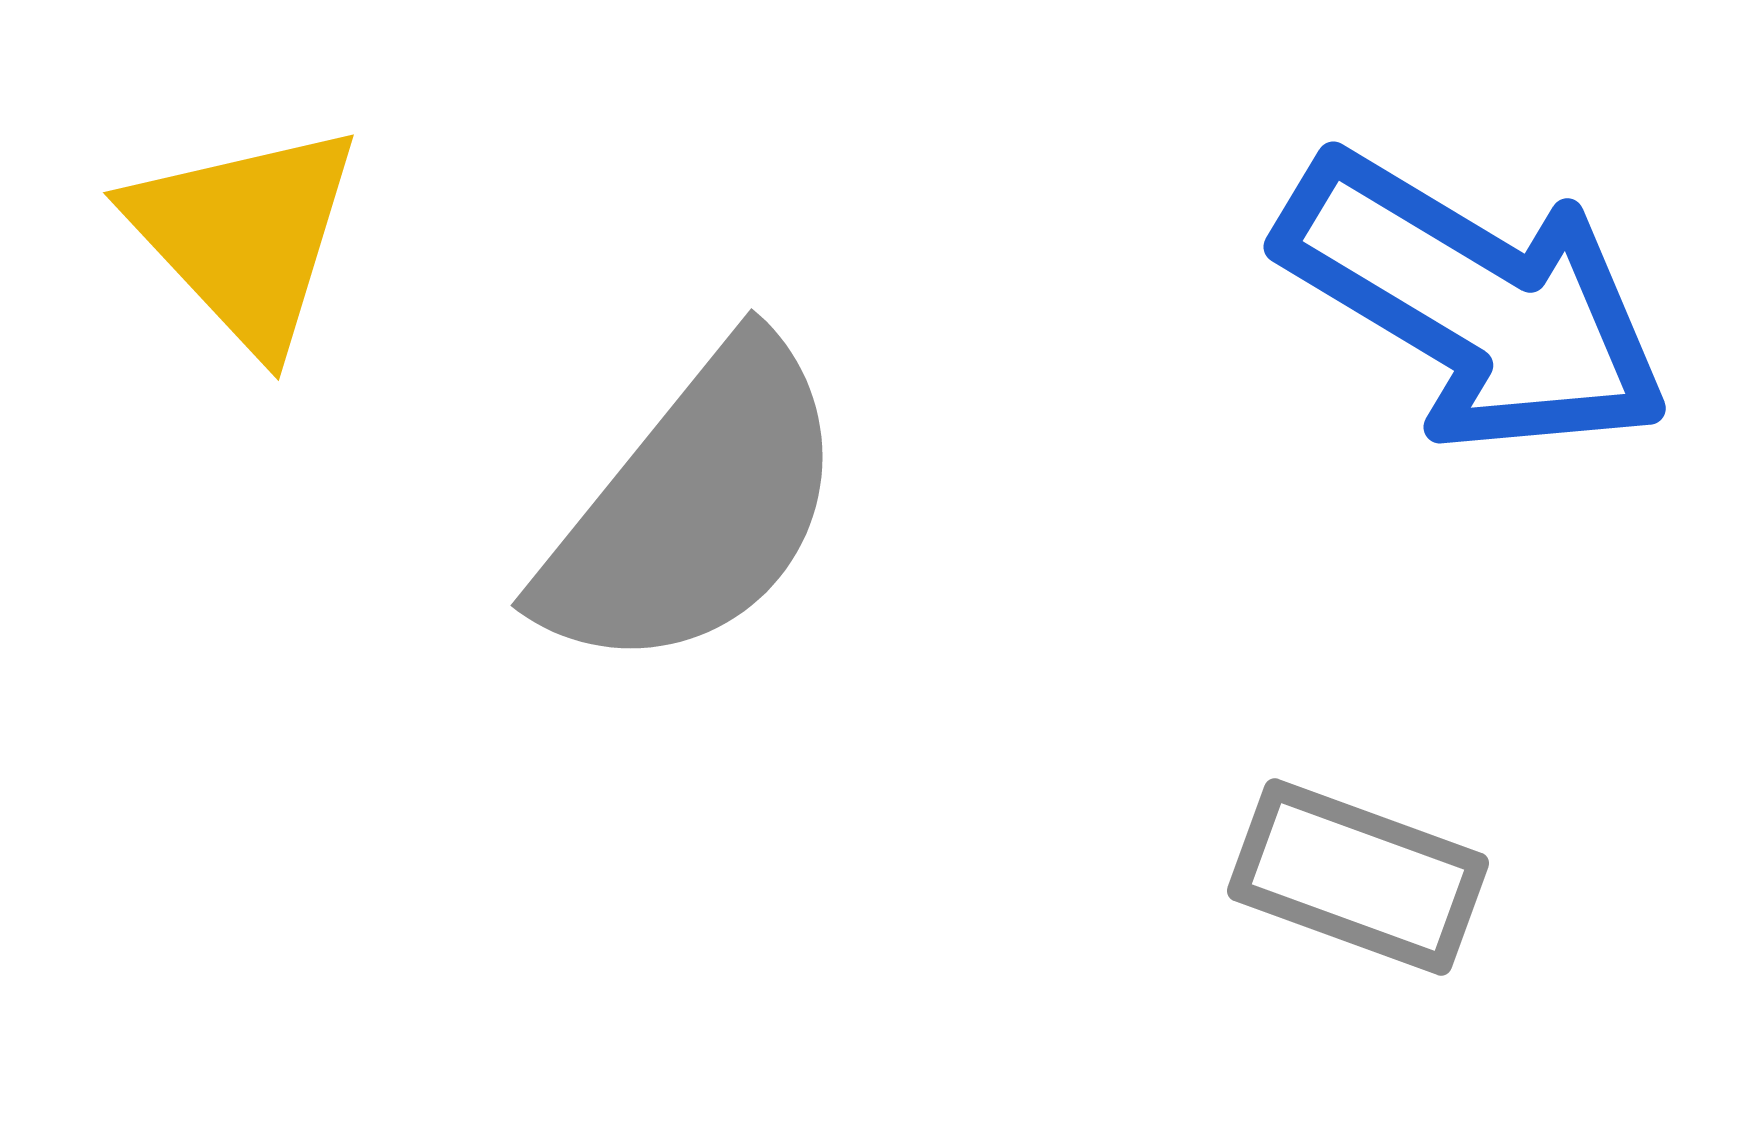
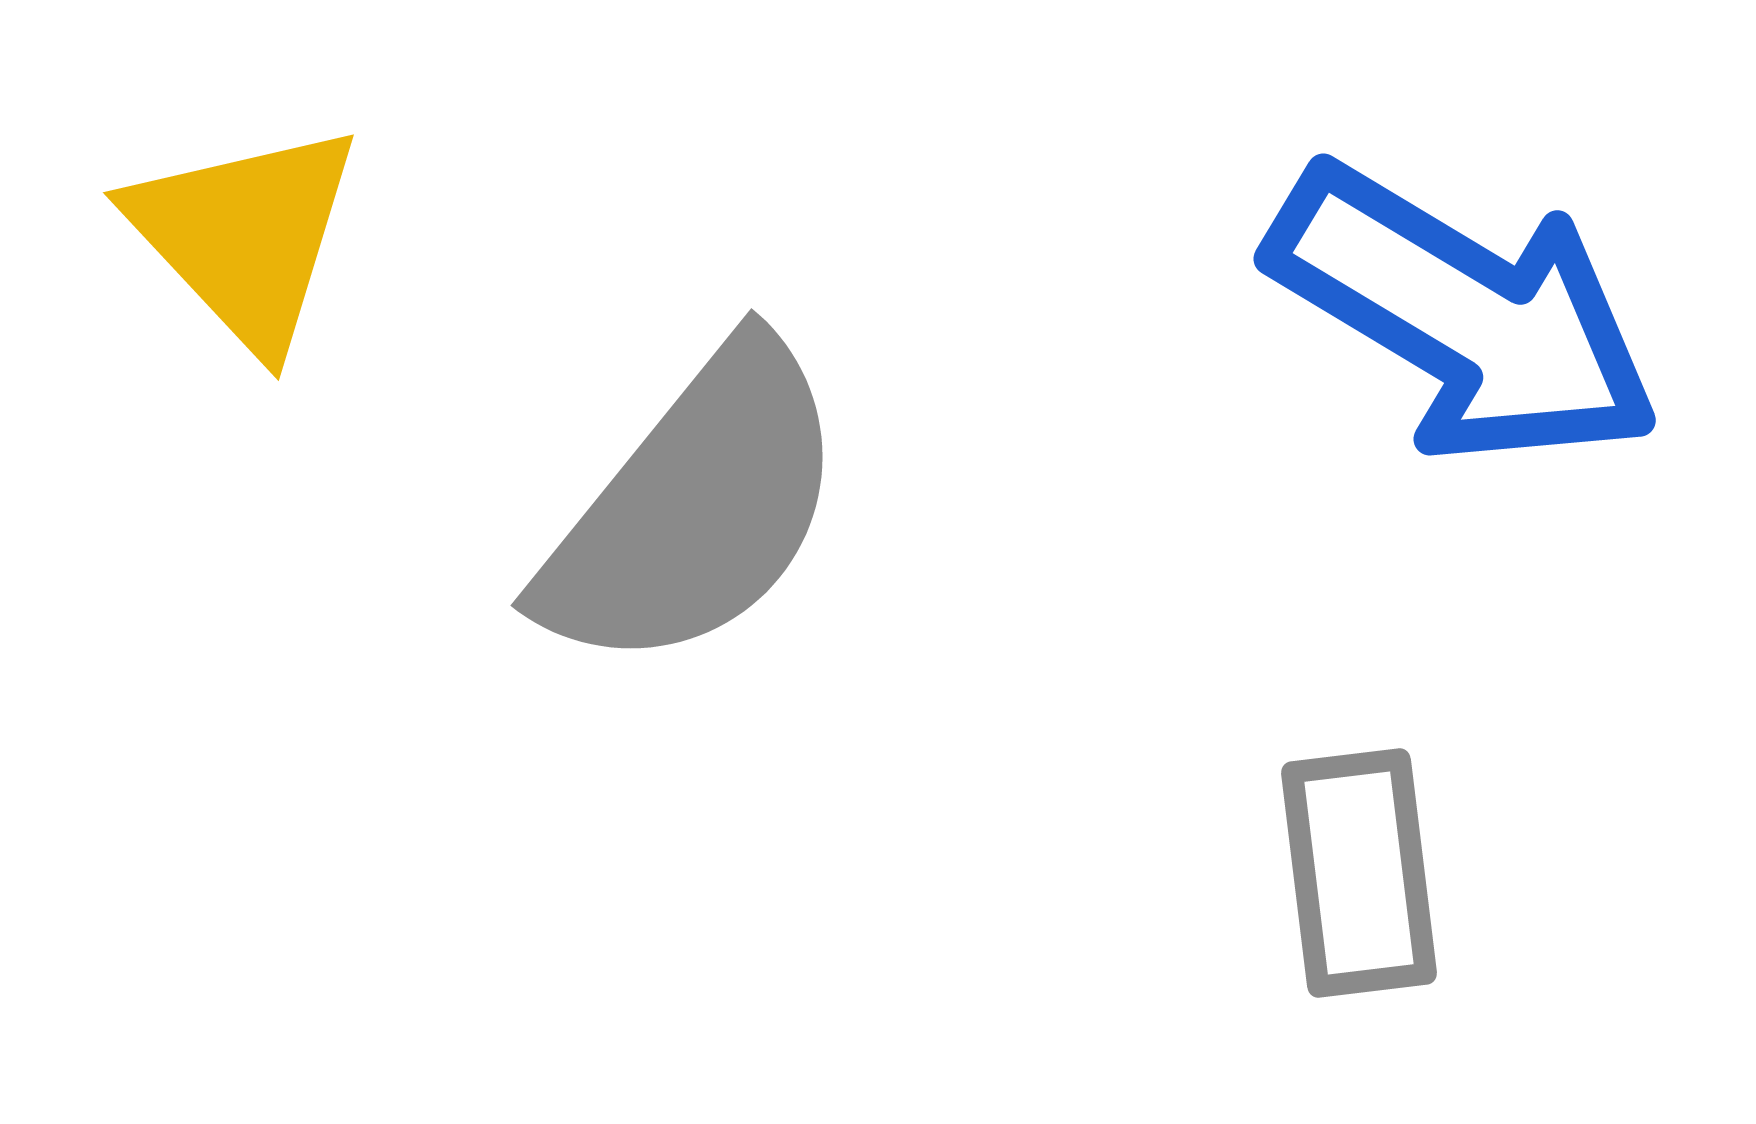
blue arrow: moved 10 px left, 12 px down
gray rectangle: moved 1 px right, 4 px up; rotated 63 degrees clockwise
